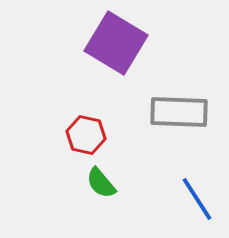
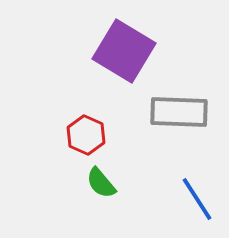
purple square: moved 8 px right, 8 px down
red hexagon: rotated 12 degrees clockwise
